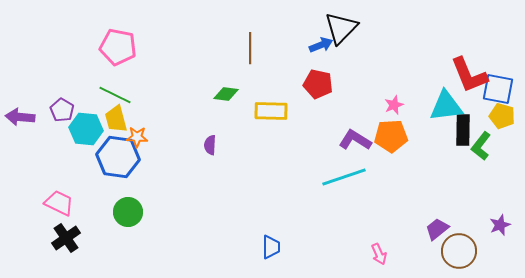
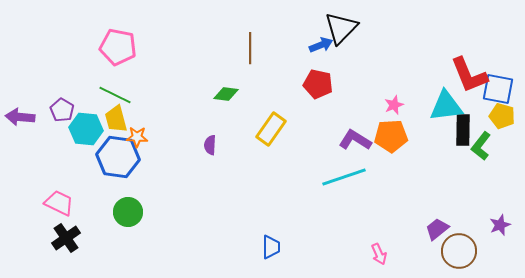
yellow rectangle: moved 18 px down; rotated 56 degrees counterclockwise
